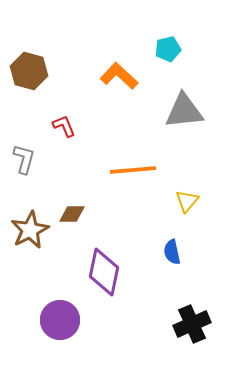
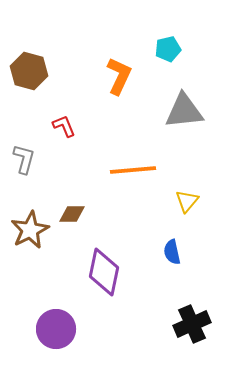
orange L-shape: rotated 72 degrees clockwise
purple circle: moved 4 px left, 9 px down
